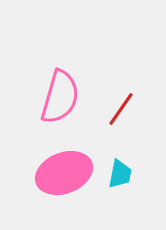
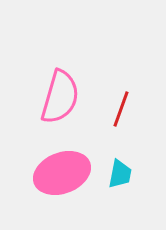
red line: rotated 15 degrees counterclockwise
pink ellipse: moved 2 px left
